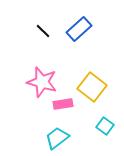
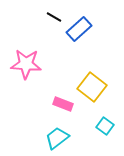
black line: moved 11 px right, 14 px up; rotated 14 degrees counterclockwise
pink star: moved 16 px left, 18 px up; rotated 12 degrees counterclockwise
pink rectangle: rotated 30 degrees clockwise
